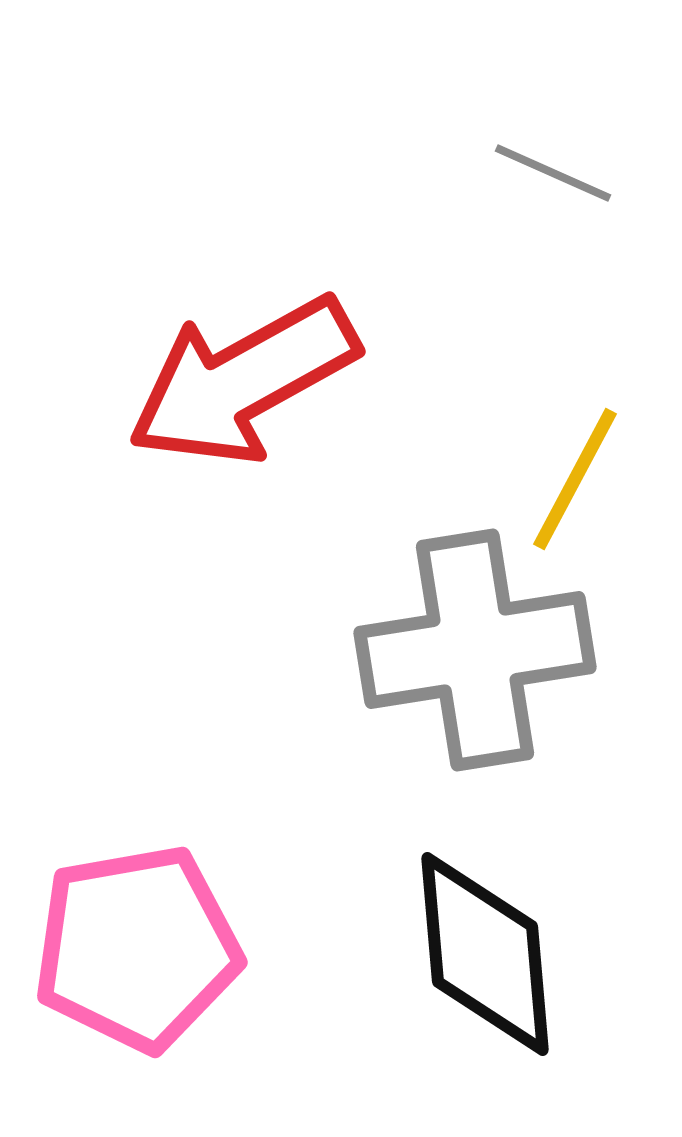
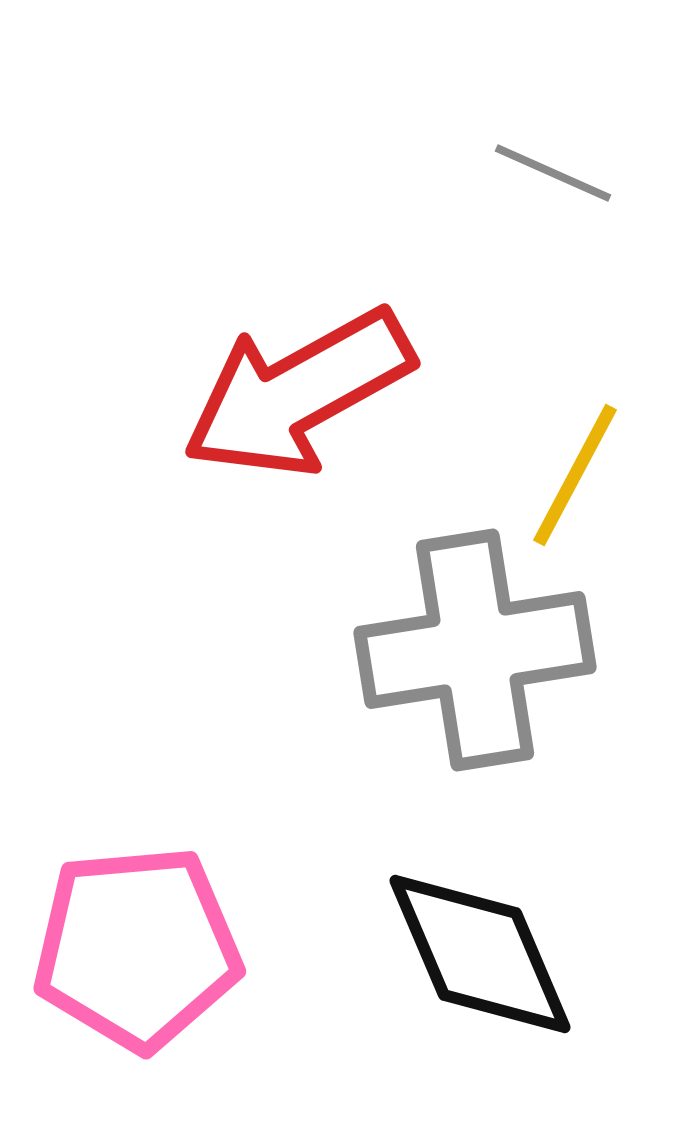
red arrow: moved 55 px right, 12 px down
yellow line: moved 4 px up
pink pentagon: rotated 5 degrees clockwise
black diamond: moved 5 px left; rotated 18 degrees counterclockwise
